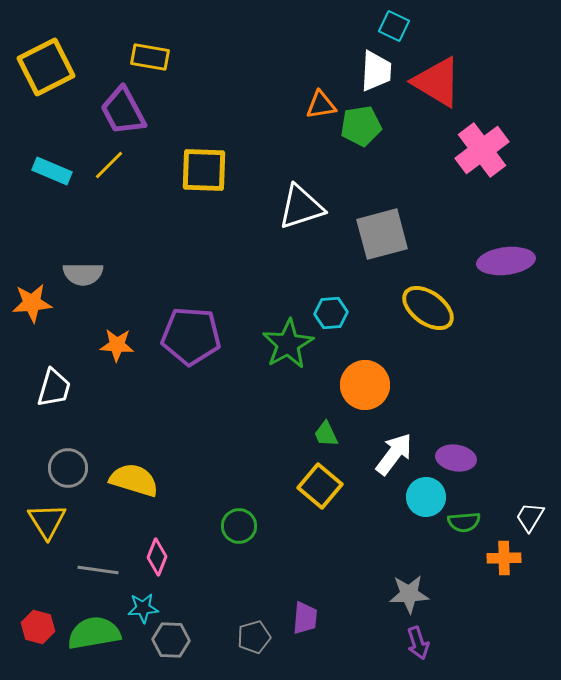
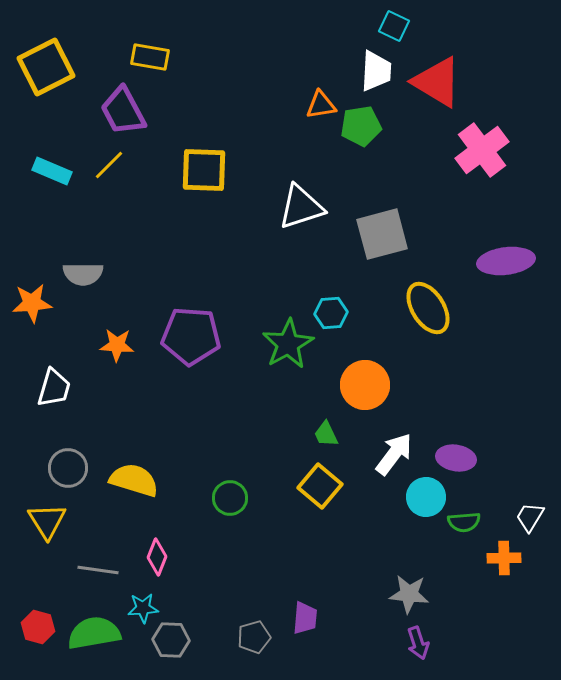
yellow ellipse at (428, 308): rotated 22 degrees clockwise
green circle at (239, 526): moved 9 px left, 28 px up
gray star at (409, 594): rotated 9 degrees clockwise
